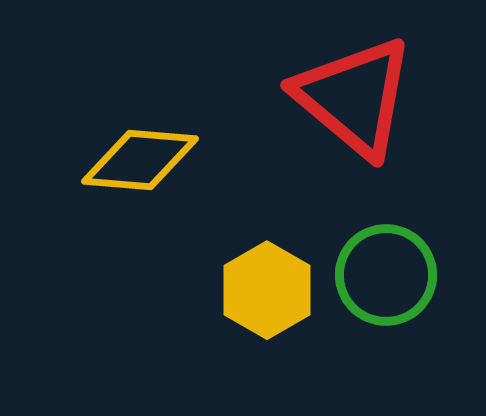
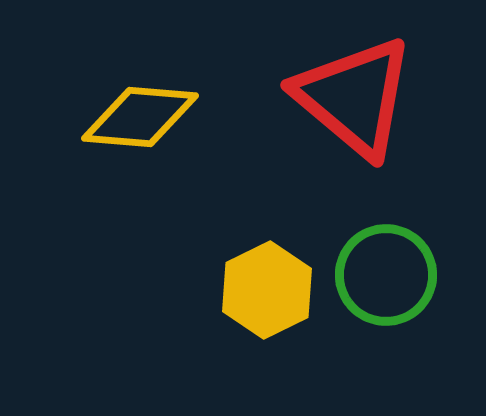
yellow diamond: moved 43 px up
yellow hexagon: rotated 4 degrees clockwise
